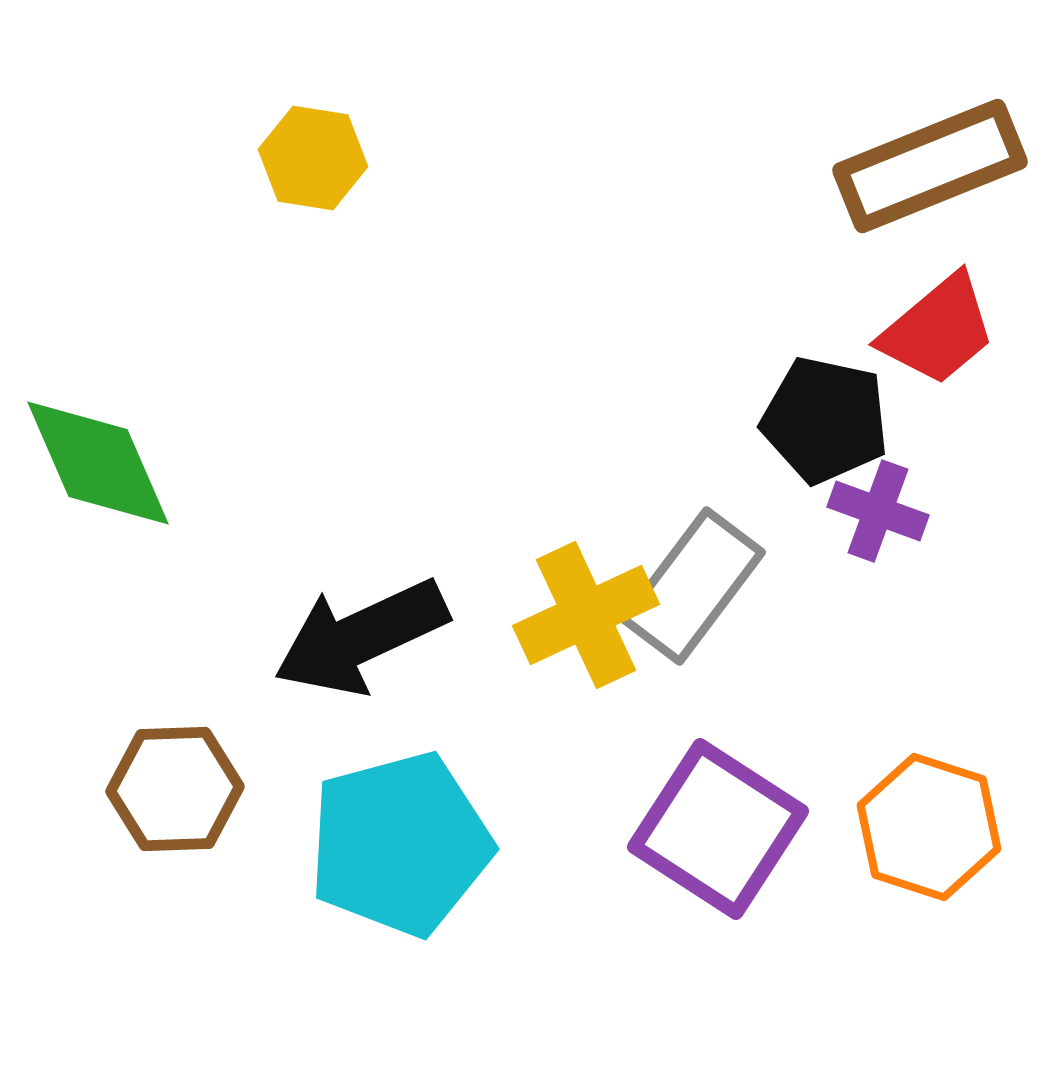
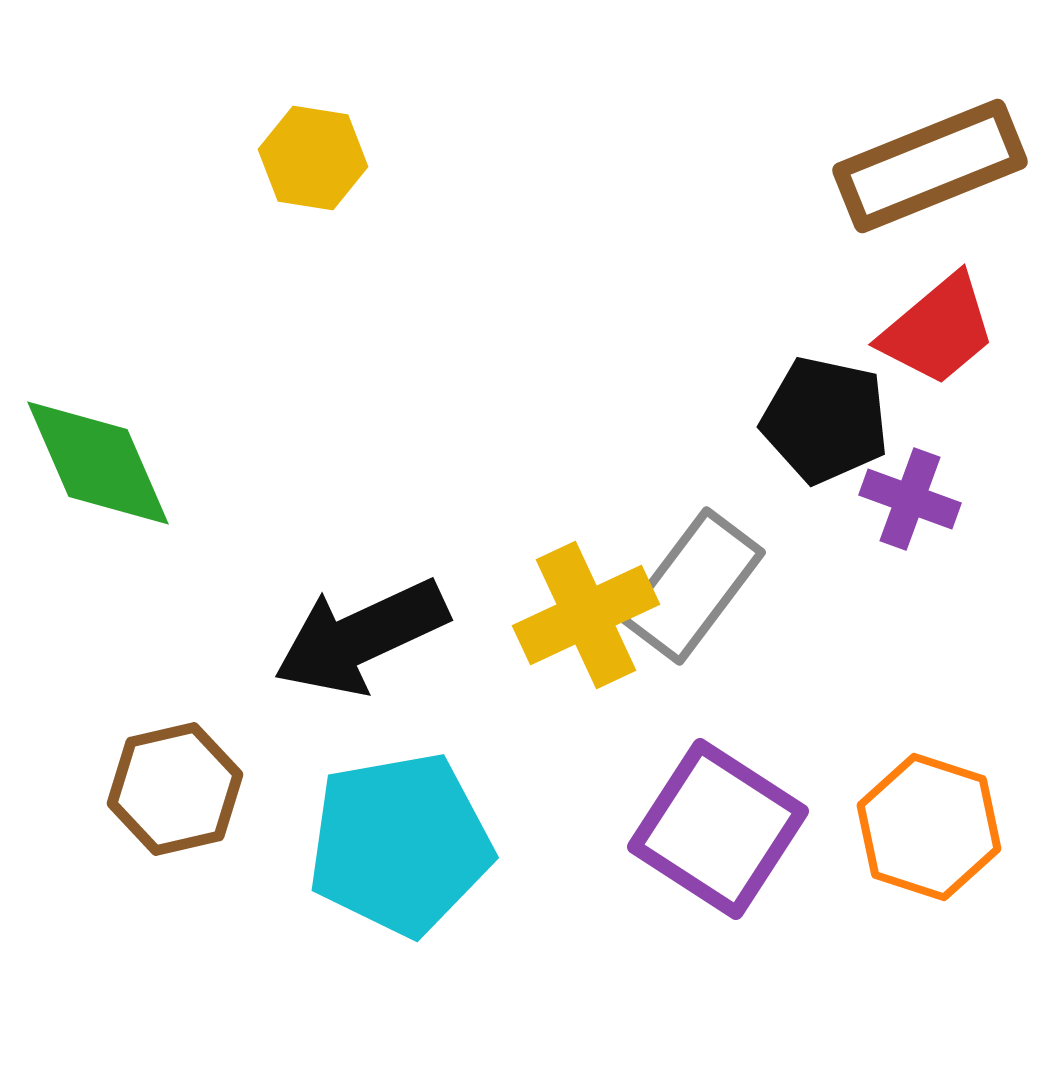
purple cross: moved 32 px right, 12 px up
brown hexagon: rotated 11 degrees counterclockwise
cyan pentagon: rotated 5 degrees clockwise
